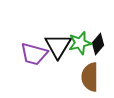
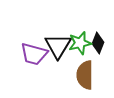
black diamond: moved 1 px up; rotated 20 degrees counterclockwise
brown semicircle: moved 5 px left, 2 px up
